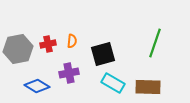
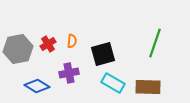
red cross: rotated 21 degrees counterclockwise
